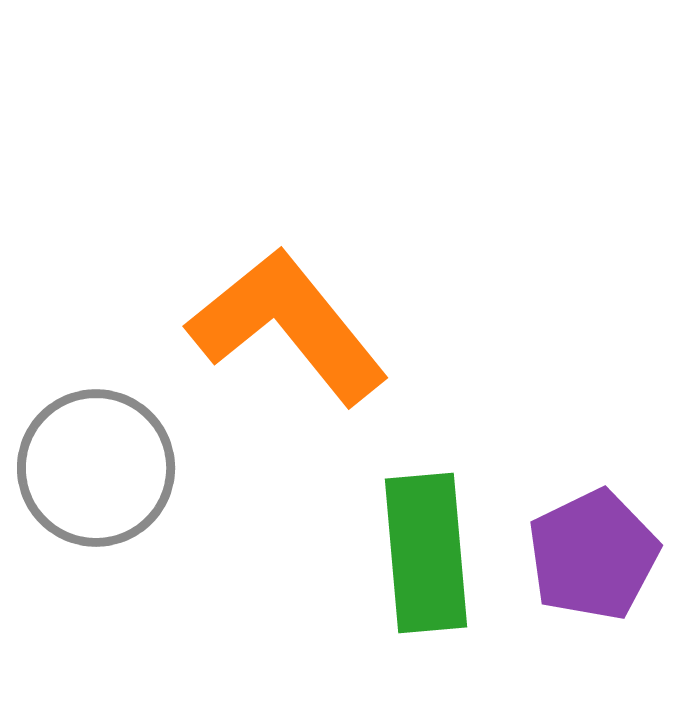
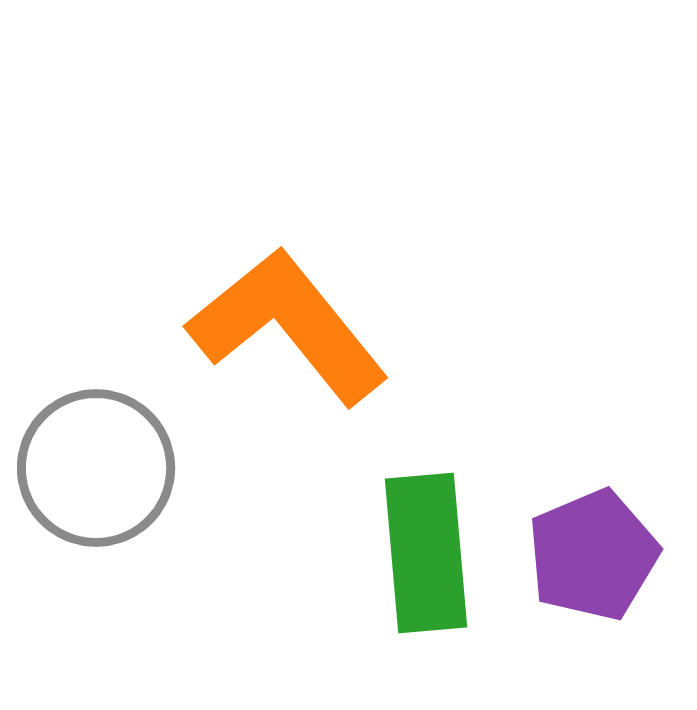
purple pentagon: rotated 3 degrees clockwise
